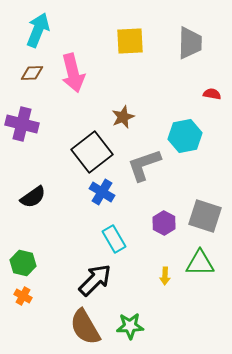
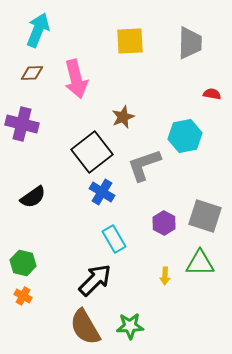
pink arrow: moved 3 px right, 6 px down
